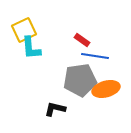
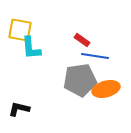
yellow square: moved 4 px left; rotated 35 degrees clockwise
black L-shape: moved 36 px left
